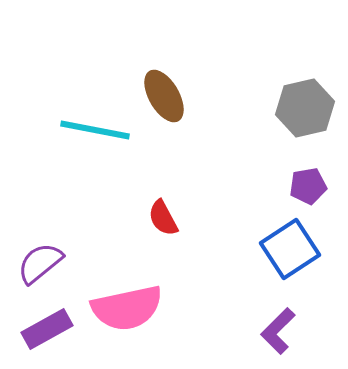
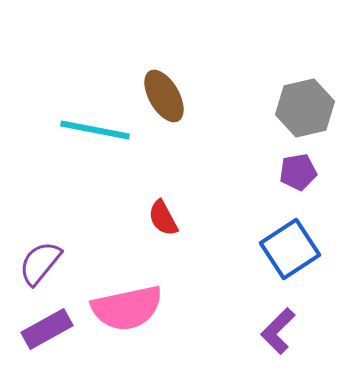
purple pentagon: moved 10 px left, 14 px up
purple semicircle: rotated 12 degrees counterclockwise
